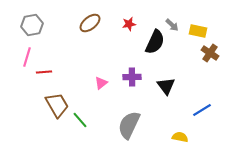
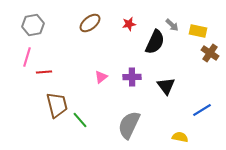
gray hexagon: moved 1 px right
pink triangle: moved 6 px up
brown trapezoid: rotated 16 degrees clockwise
